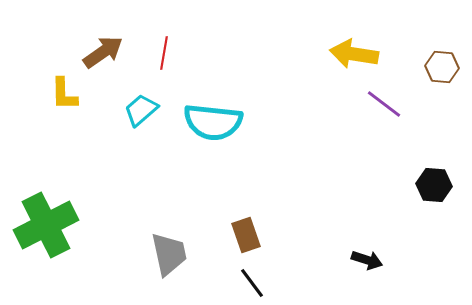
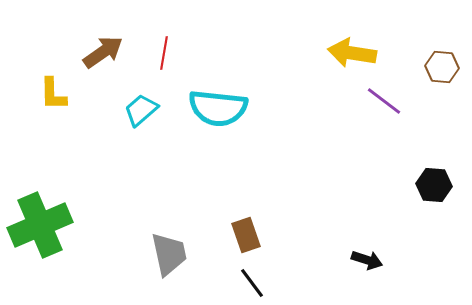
yellow arrow: moved 2 px left, 1 px up
yellow L-shape: moved 11 px left
purple line: moved 3 px up
cyan semicircle: moved 5 px right, 14 px up
green cross: moved 6 px left; rotated 4 degrees clockwise
